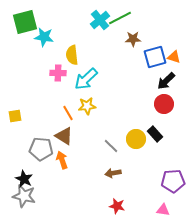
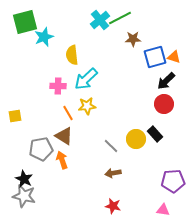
cyan star: rotated 30 degrees counterclockwise
pink cross: moved 13 px down
gray pentagon: rotated 15 degrees counterclockwise
red star: moved 4 px left
